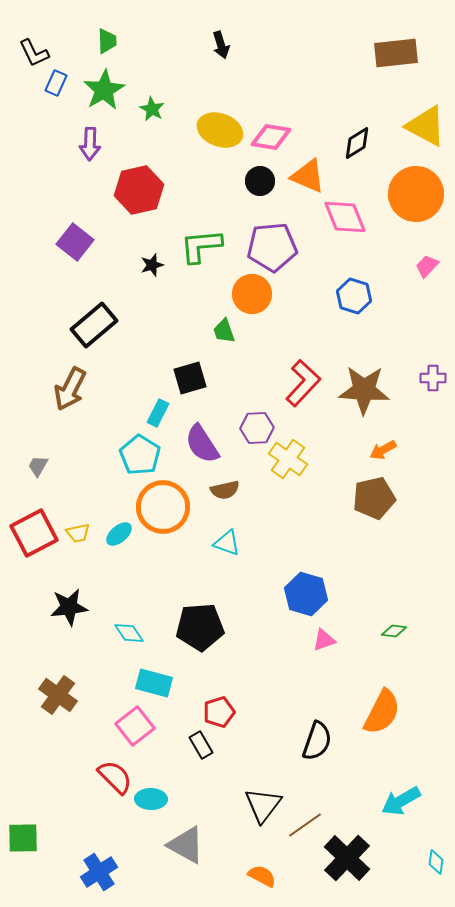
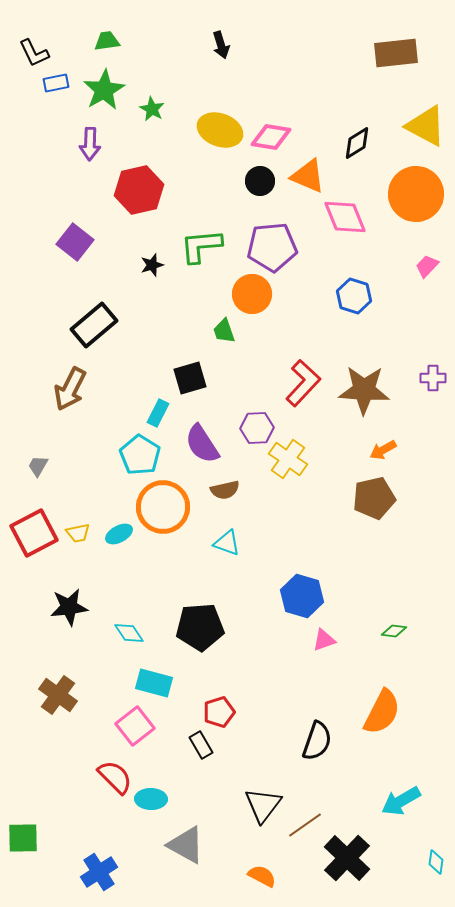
green trapezoid at (107, 41): rotated 96 degrees counterclockwise
blue rectangle at (56, 83): rotated 55 degrees clockwise
cyan ellipse at (119, 534): rotated 12 degrees clockwise
blue hexagon at (306, 594): moved 4 px left, 2 px down
